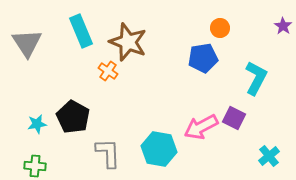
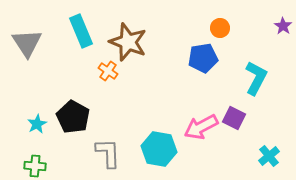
cyan star: rotated 18 degrees counterclockwise
